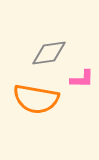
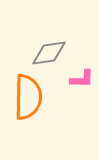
orange semicircle: moved 8 px left, 2 px up; rotated 99 degrees counterclockwise
